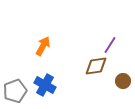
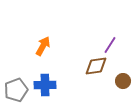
blue cross: rotated 30 degrees counterclockwise
gray pentagon: moved 1 px right, 1 px up
